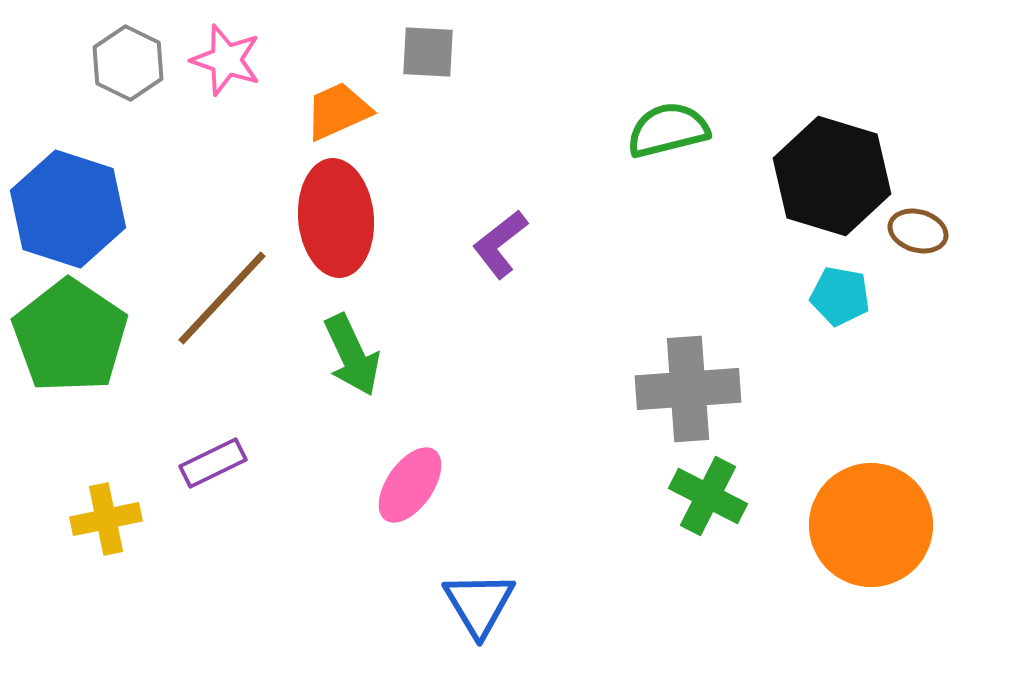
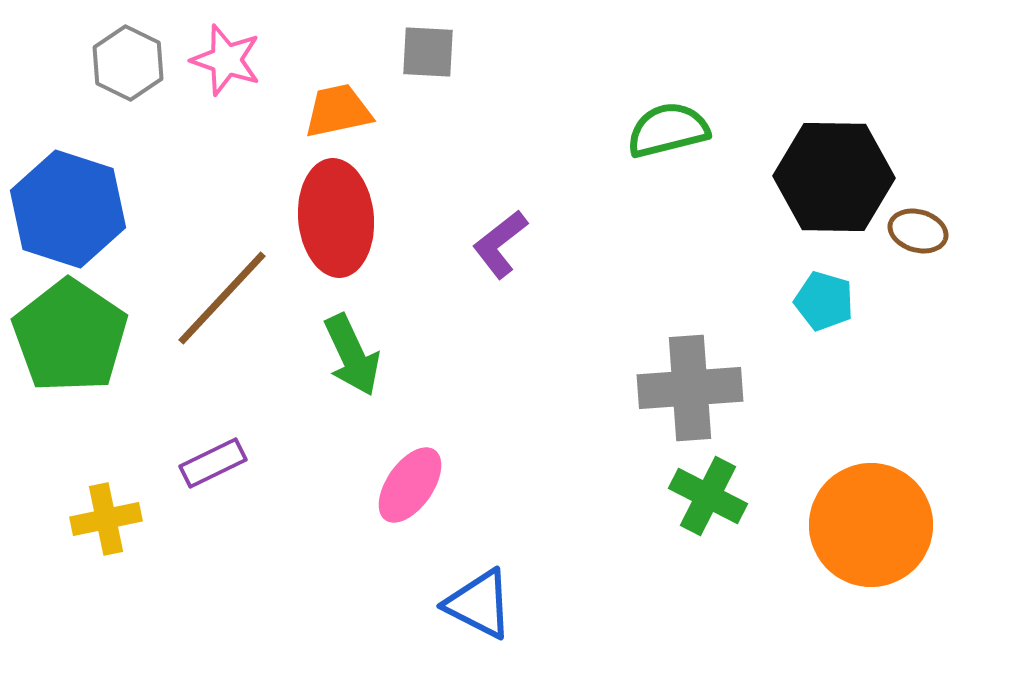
orange trapezoid: rotated 12 degrees clockwise
black hexagon: moved 2 px right, 1 px down; rotated 16 degrees counterclockwise
cyan pentagon: moved 16 px left, 5 px down; rotated 6 degrees clockwise
gray cross: moved 2 px right, 1 px up
blue triangle: rotated 32 degrees counterclockwise
